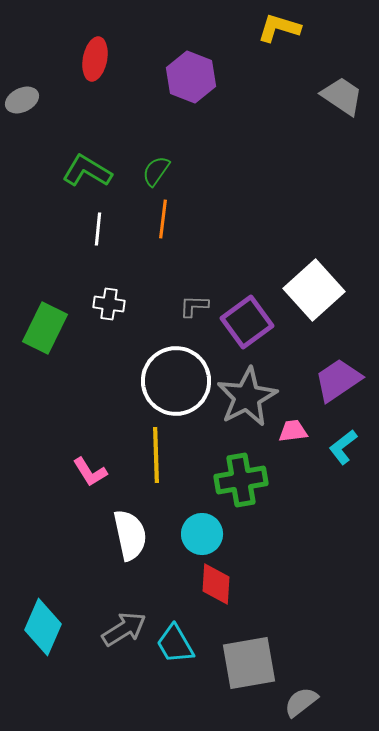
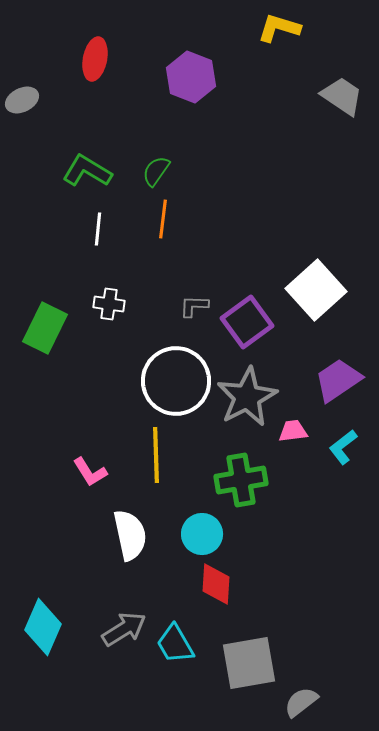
white square: moved 2 px right
